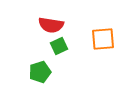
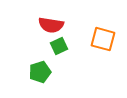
orange square: rotated 20 degrees clockwise
